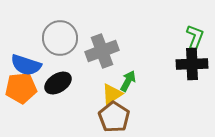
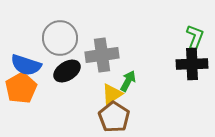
gray cross: moved 4 px down; rotated 12 degrees clockwise
black ellipse: moved 9 px right, 12 px up
orange pentagon: rotated 24 degrees counterclockwise
